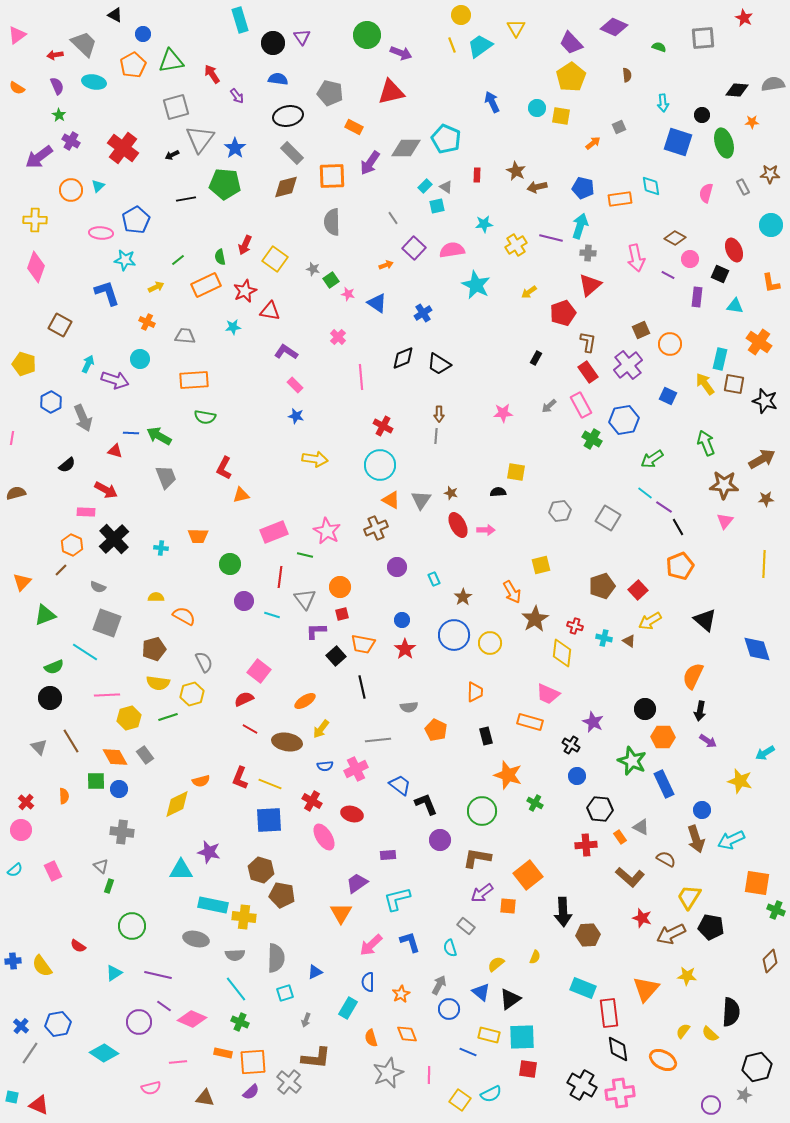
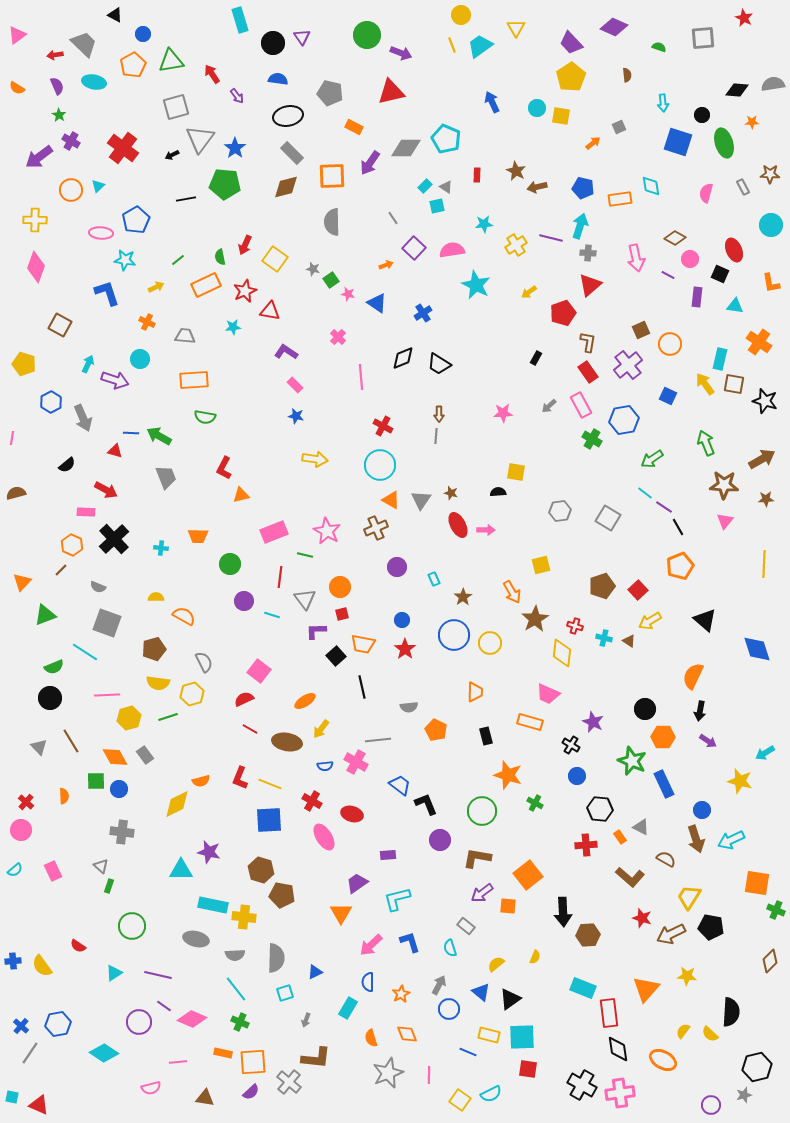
pink cross at (356, 769): moved 7 px up; rotated 35 degrees counterclockwise
